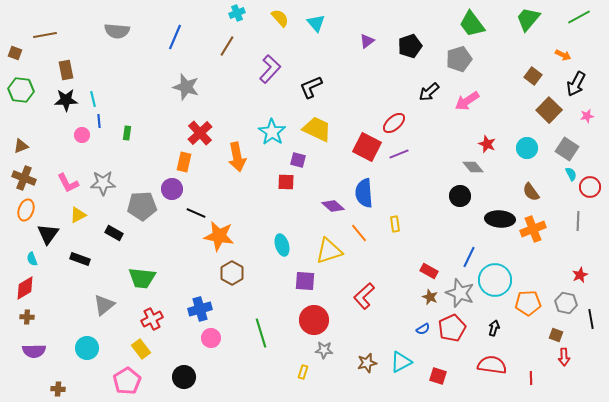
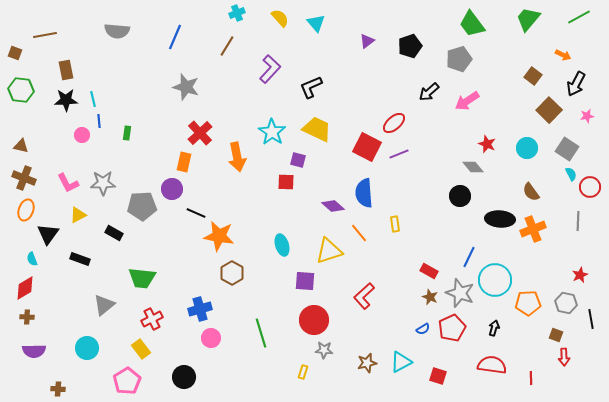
brown triangle at (21, 146): rotated 35 degrees clockwise
